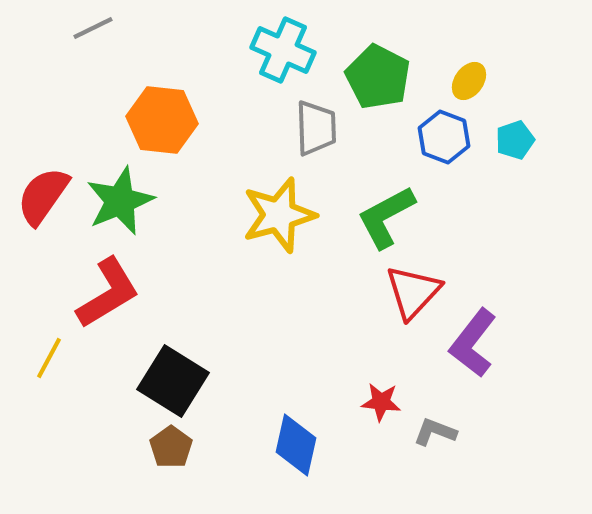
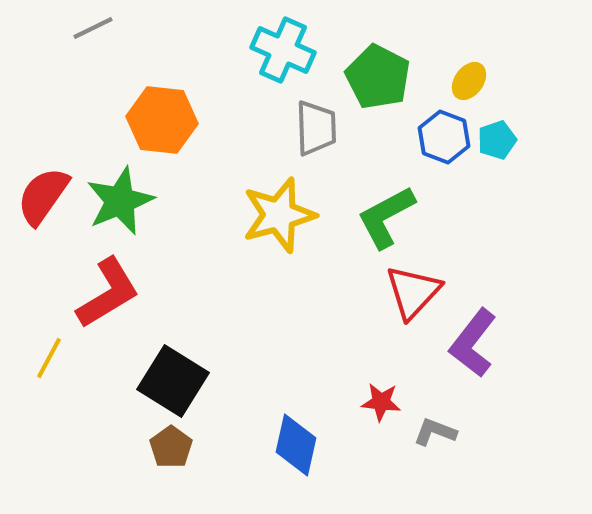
cyan pentagon: moved 18 px left
